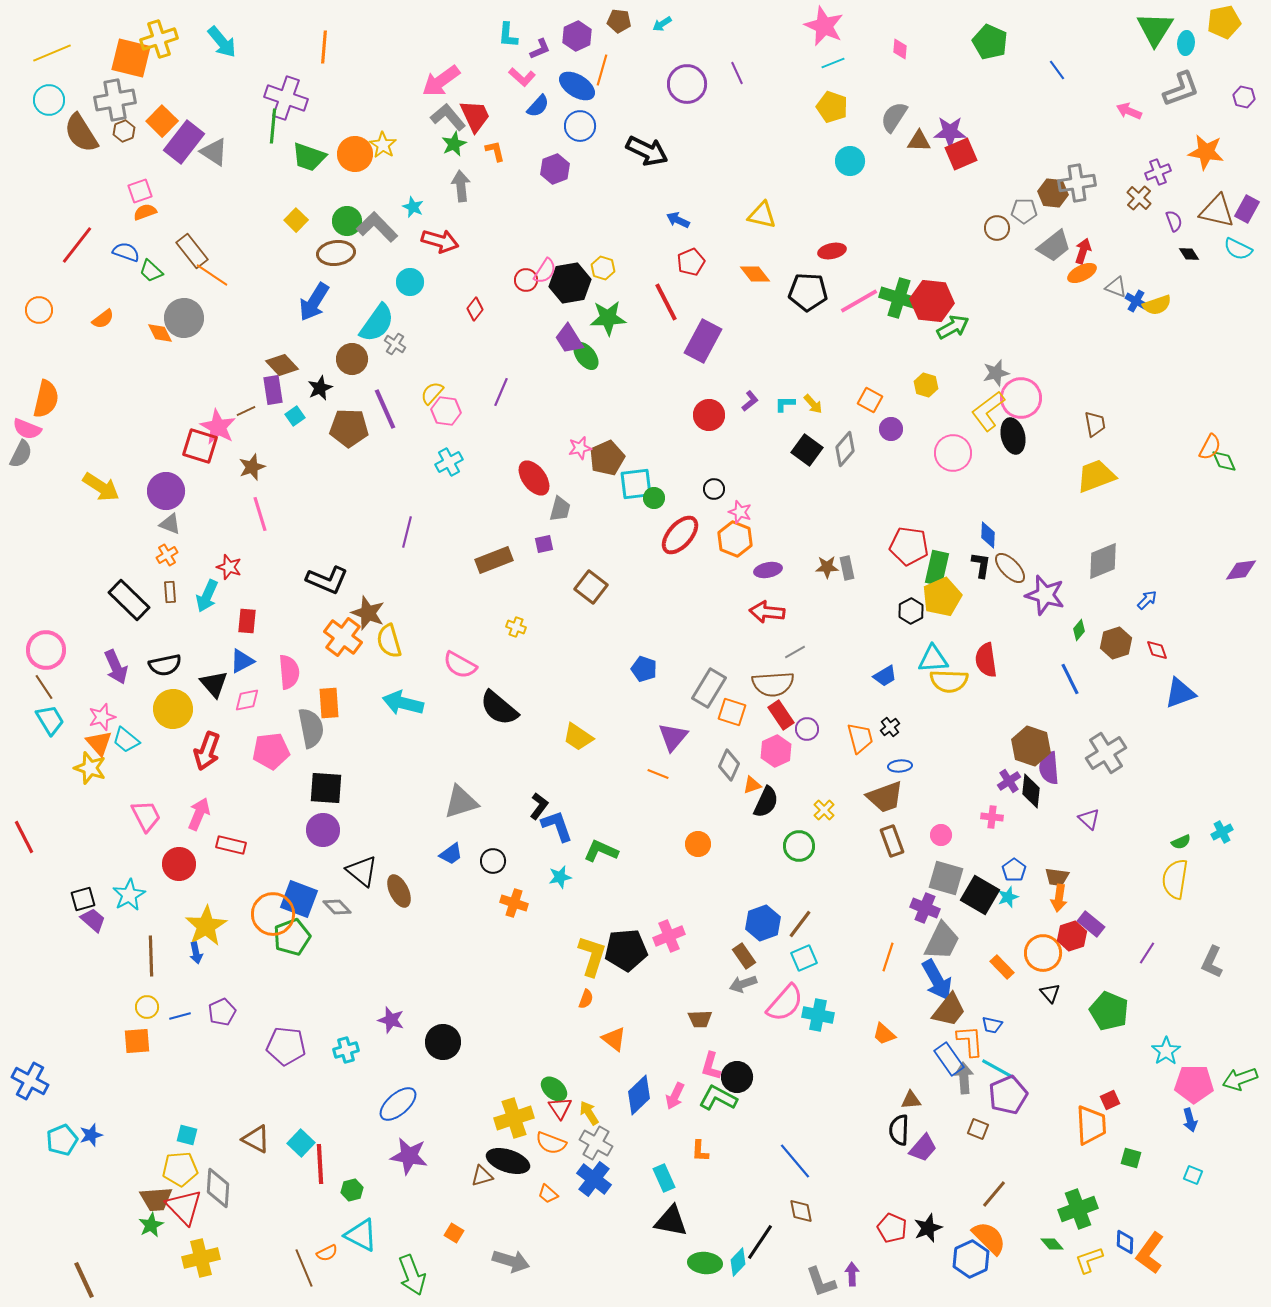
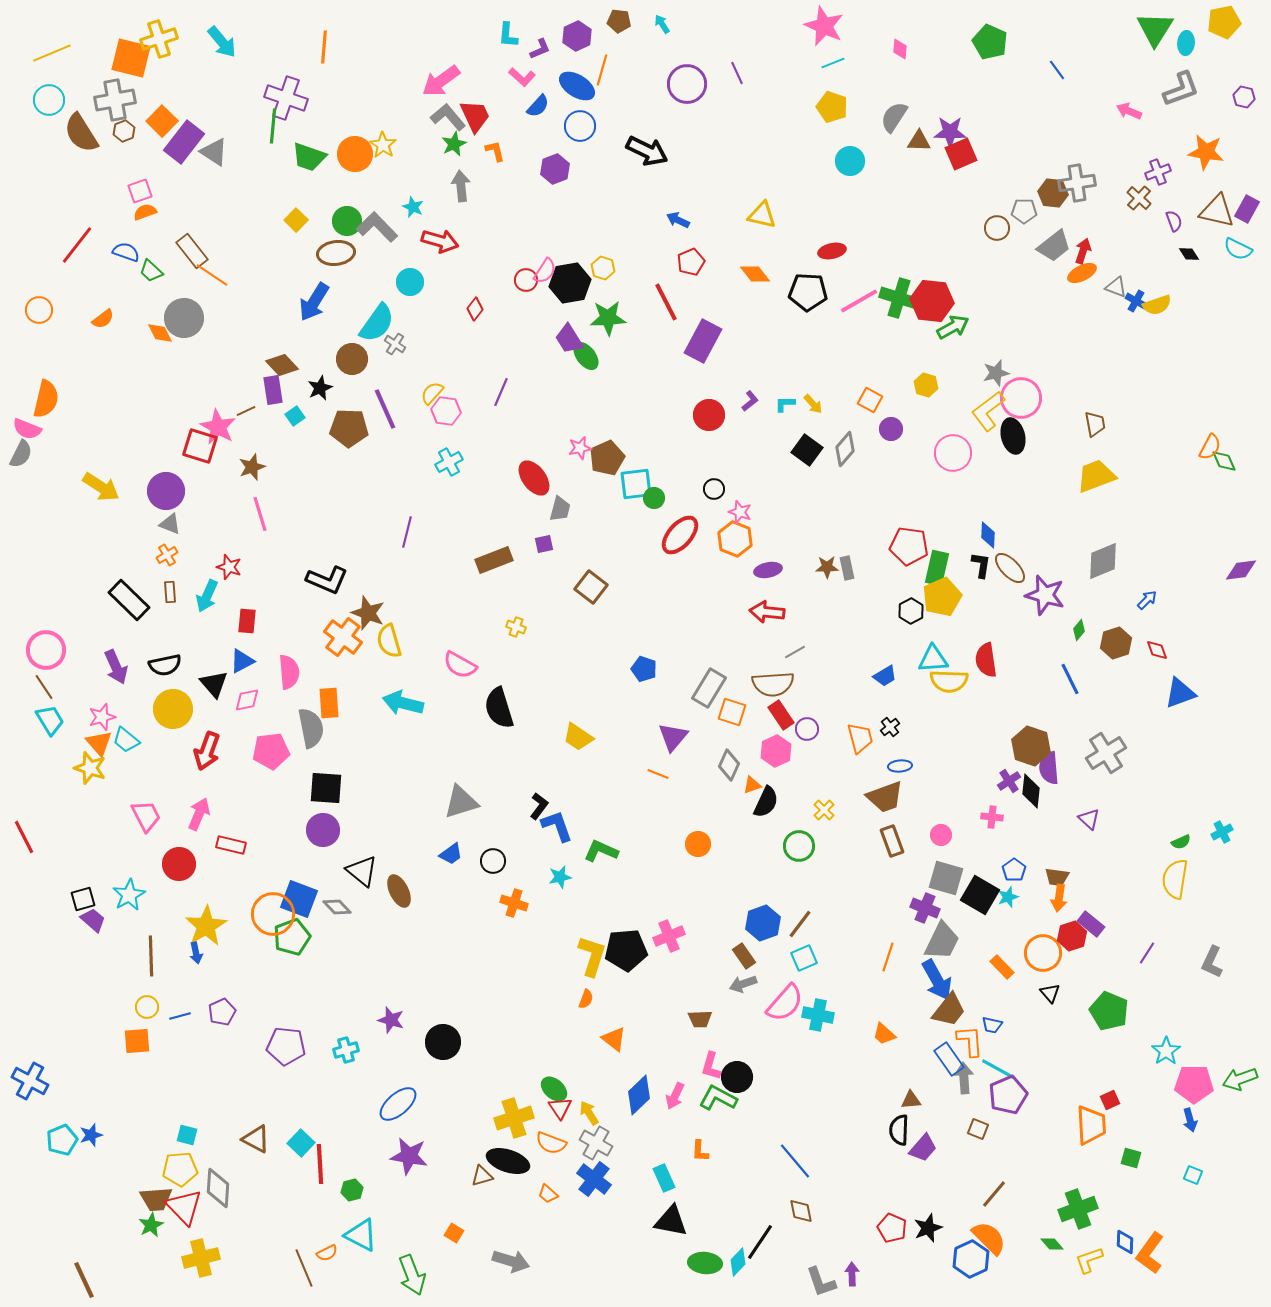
cyan arrow at (662, 24): rotated 90 degrees clockwise
black semicircle at (499, 708): rotated 33 degrees clockwise
